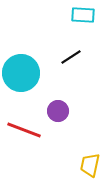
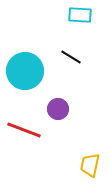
cyan rectangle: moved 3 px left
black line: rotated 65 degrees clockwise
cyan circle: moved 4 px right, 2 px up
purple circle: moved 2 px up
